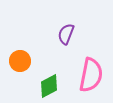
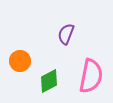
pink semicircle: moved 1 px down
green diamond: moved 5 px up
